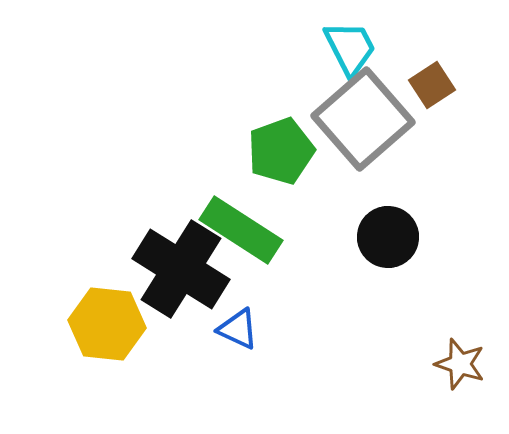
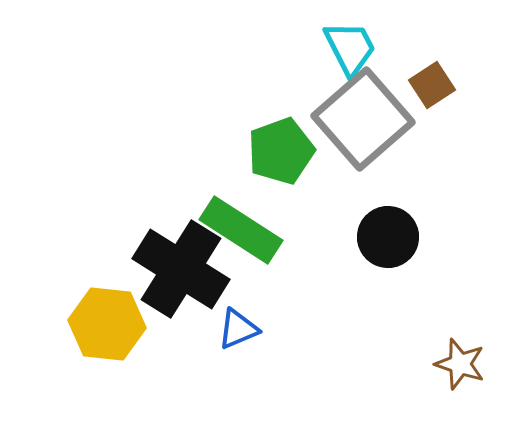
blue triangle: rotated 48 degrees counterclockwise
